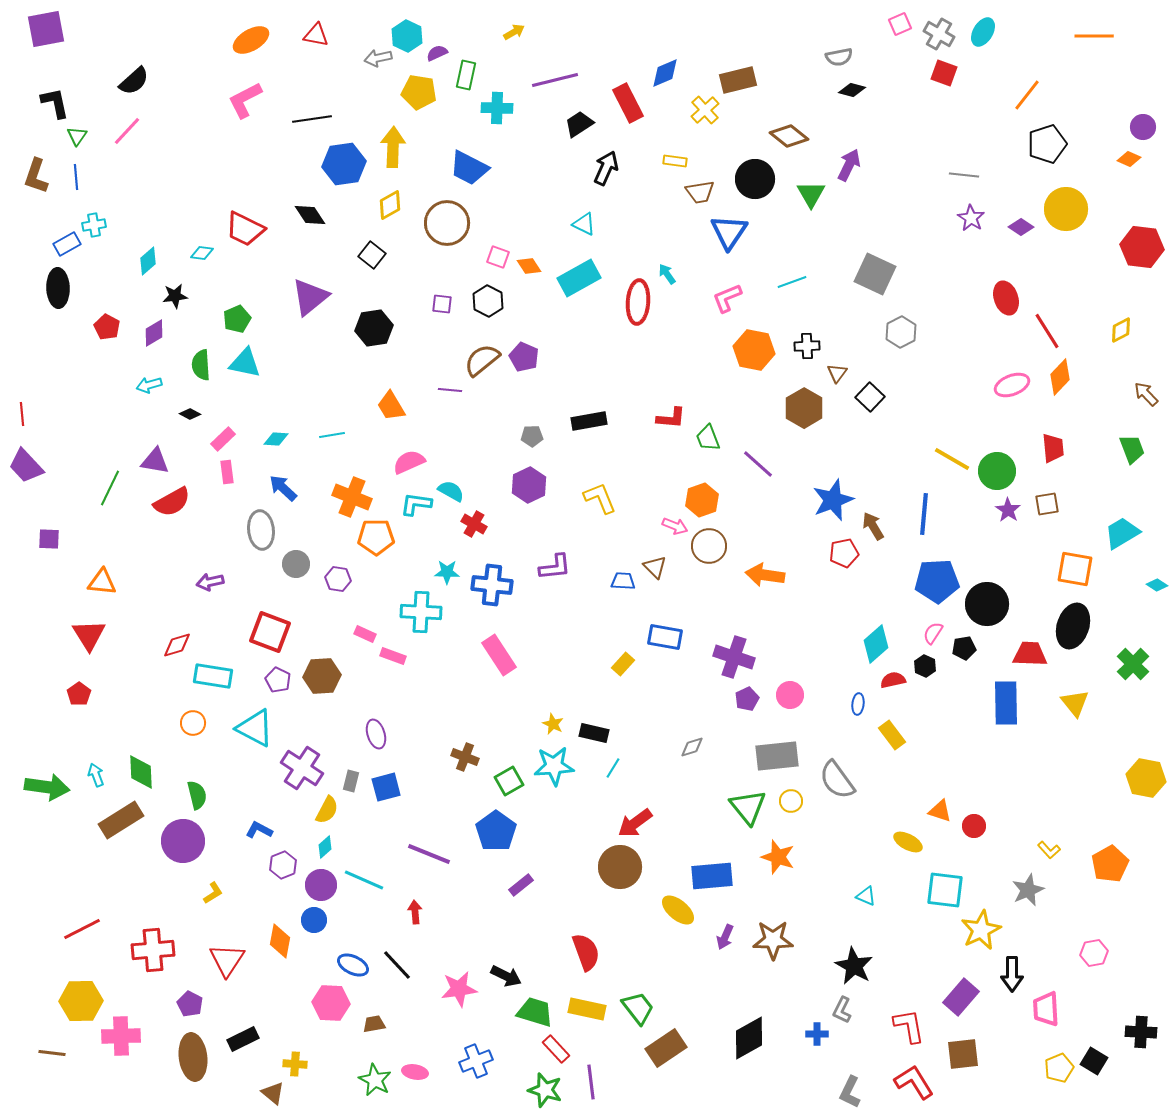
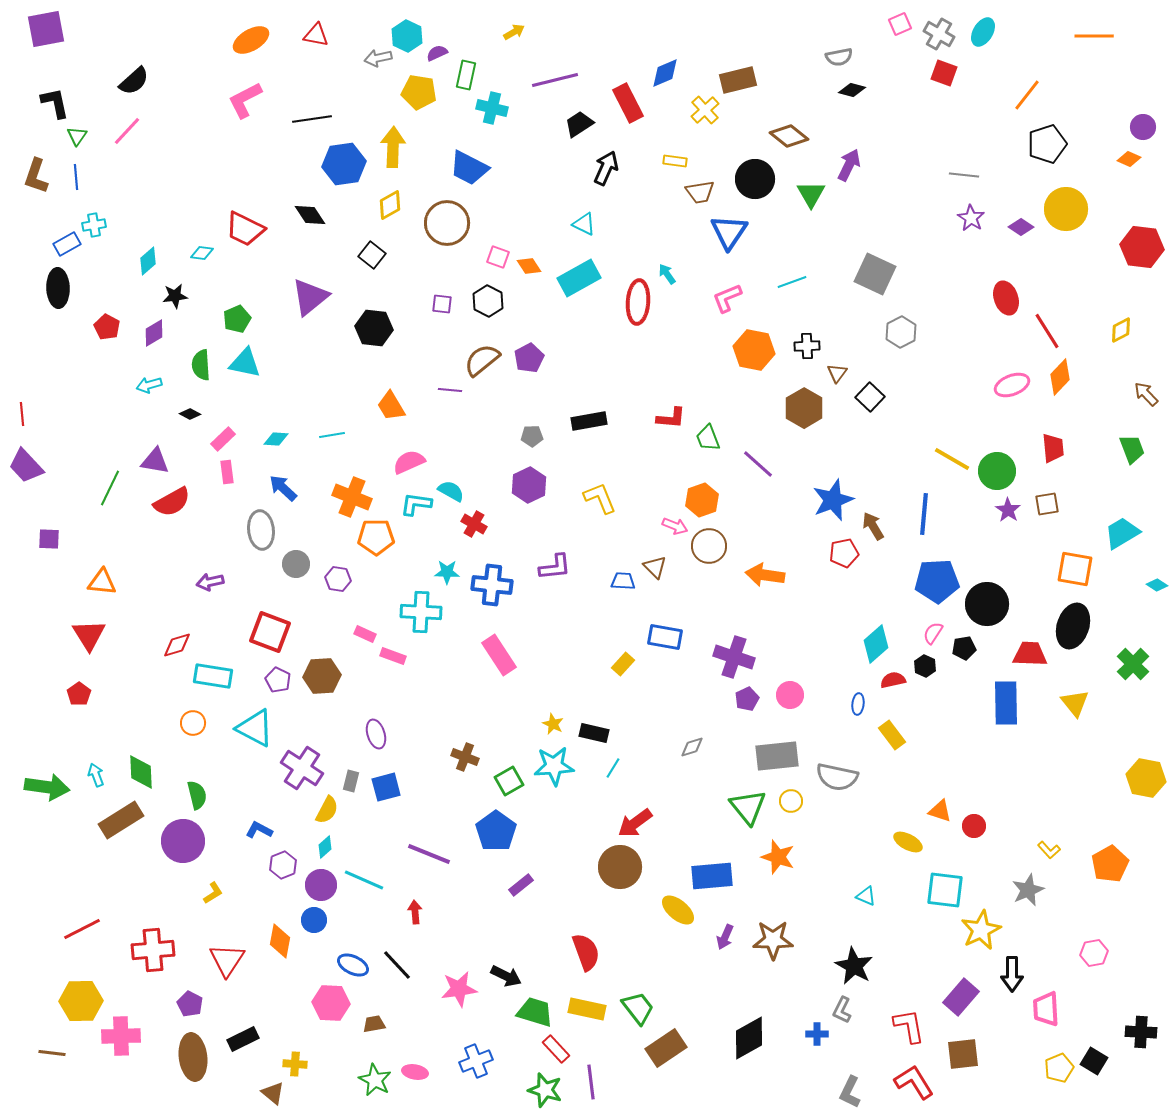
cyan cross at (497, 108): moved 5 px left; rotated 12 degrees clockwise
black hexagon at (374, 328): rotated 15 degrees clockwise
purple pentagon at (524, 357): moved 5 px right, 1 px down; rotated 20 degrees clockwise
gray semicircle at (837, 780): moved 3 px up; rotated 42 degrees counterclockwise
